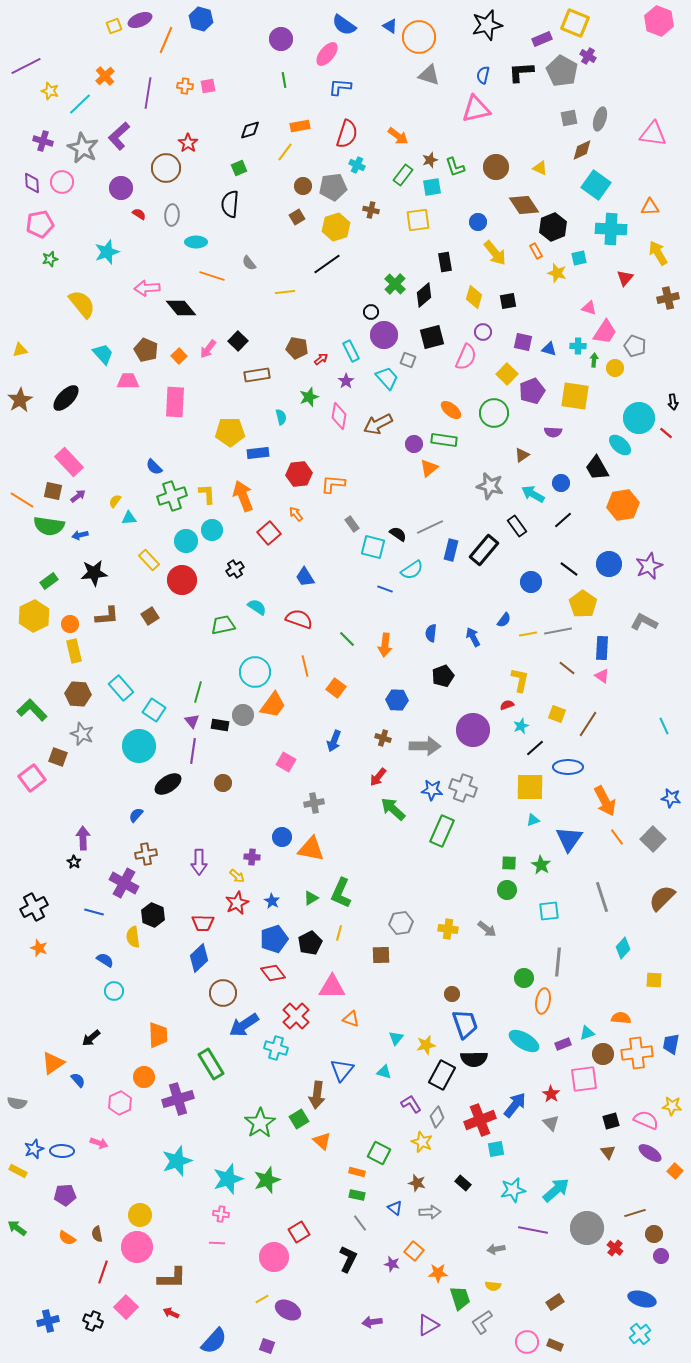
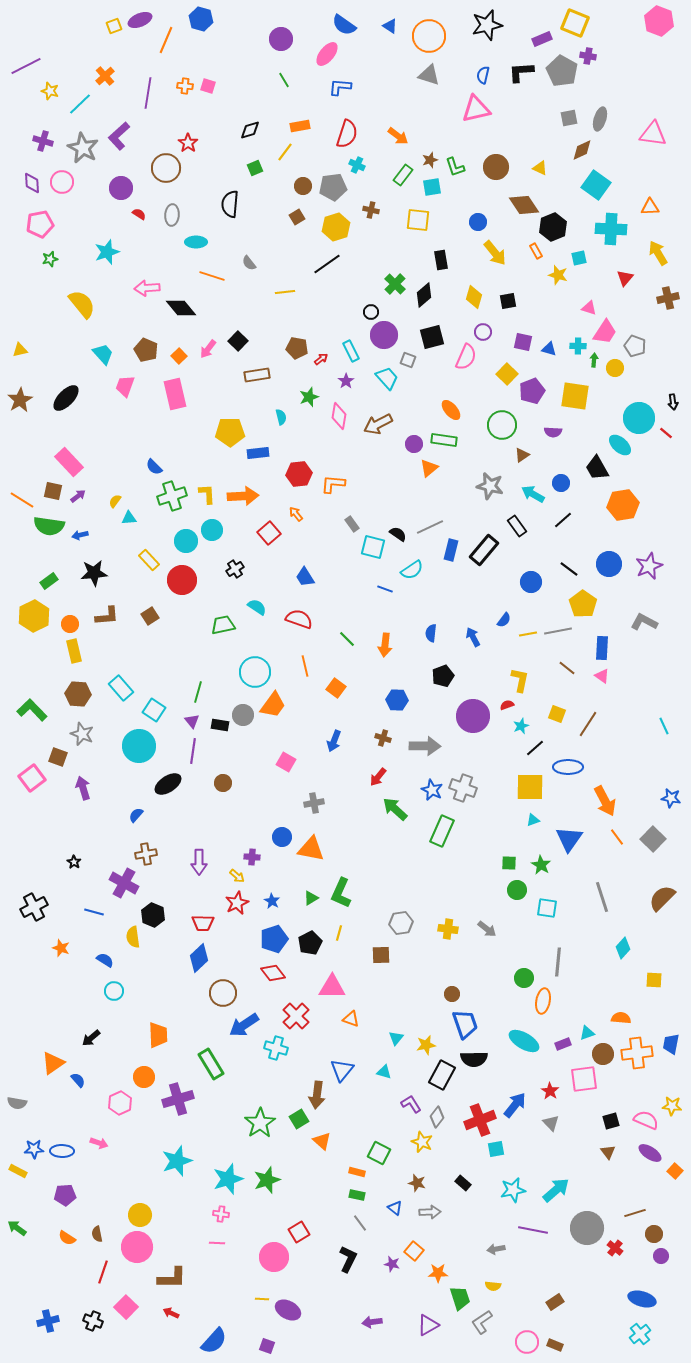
orange circle at (419, 37): moved 10 px right, 1 px up
purple cross at (588, 56): rotated 21 degrees counterclockwise
green line at (284, 80): rotated 21 degrees counterclockwise
pink square at (208, 86): rotated 28 degrees clockwise
green square at (239, 168): moved 16 px right
yellow square at (418, 220): rotated 15 degrees clockwise
black rectangle at (445, 262): moved 4 px left, 2 px up
yellow star at (557, 273): moved 1 px right, 2 px down
pink trapezoid at (128, 381): moved 3 px left, 5 px down; rotated 70 degrees counterclockwise
pink rectangle at (175, 402): moved 8 px up; rotated 16 degrees counterclockwise
orange ellipse at (451, 410): rotated 10 degrees clockwise
green circle at (494, 413): moved 8 px right, 12 px down
orange arrow at (243, 496): rotated 108 degrees clockwise
purple circle at (473, 730): moved 14 px up
blue star at (432, 790): rotated 20 degrees clockwise
green arrow at (393, 809): moved 2 px right
purple arrow at (83, 838): moved 50 px up; rotated 15 degrees counterclockwise
green circle at (507, 890): moved 10 px right
cyan square at (549, 911): moved 2 px left, 3 px up; rotated 15 degrees clockwise
orange star at (39, 948): moved 22 px right
red star at (551, 1094): moved 1 px left, 3 px up
blue star at (34, 1149): rotated 18 degrees clockwise
yellow line at (262, 1299): rotated 32 degrees clockwise
